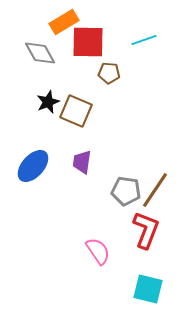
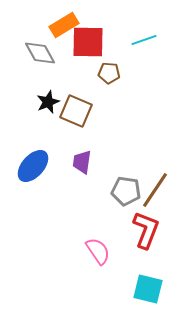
orange rectangle: moved 3 px down
